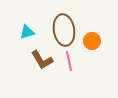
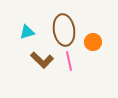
orange circle: moved 1 px right, 1 px down
brown L-shape: rotated 15 degrees counterclockwise
